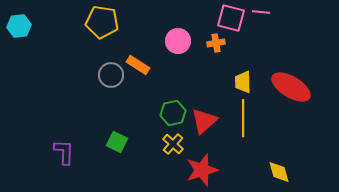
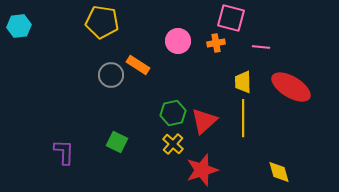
pink line: moved 35 px down
